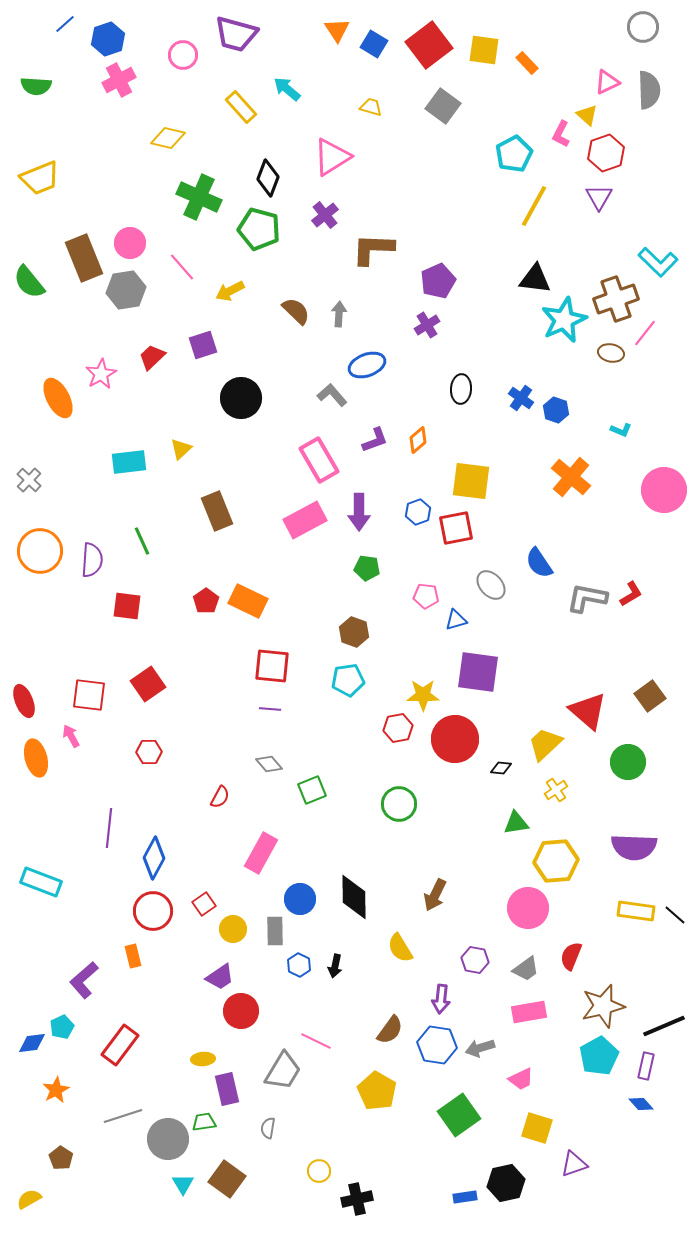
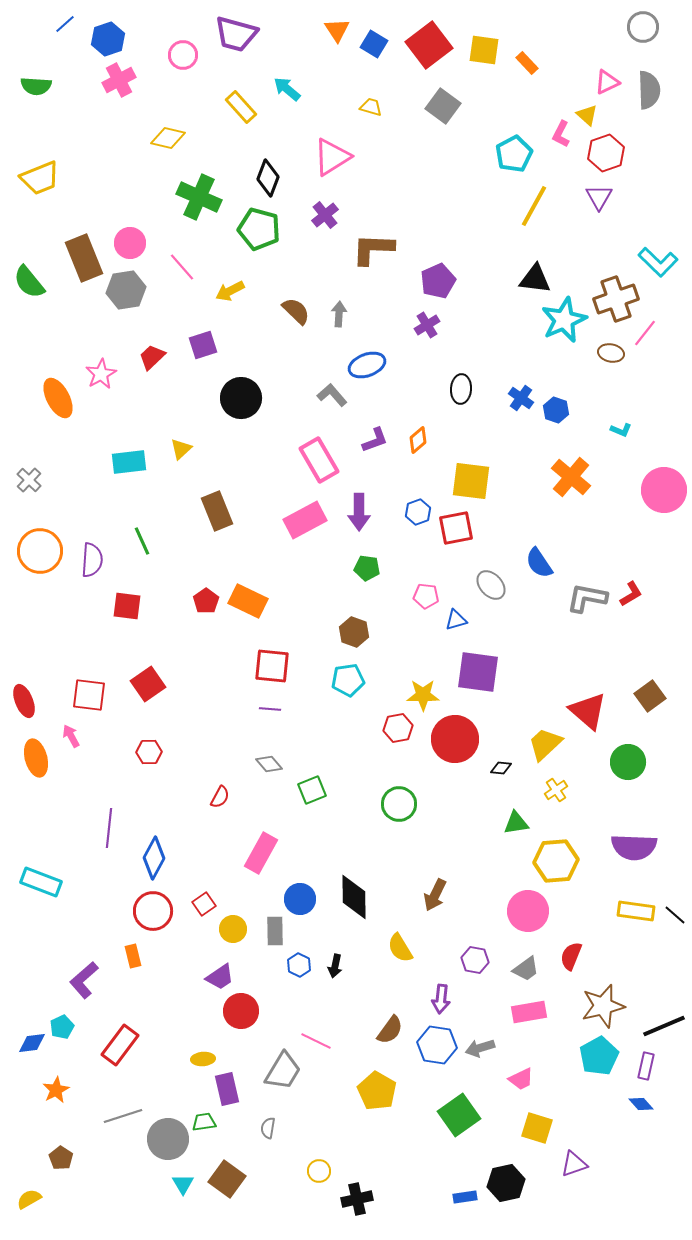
pink circle at (528, 908): moved 3 px down
